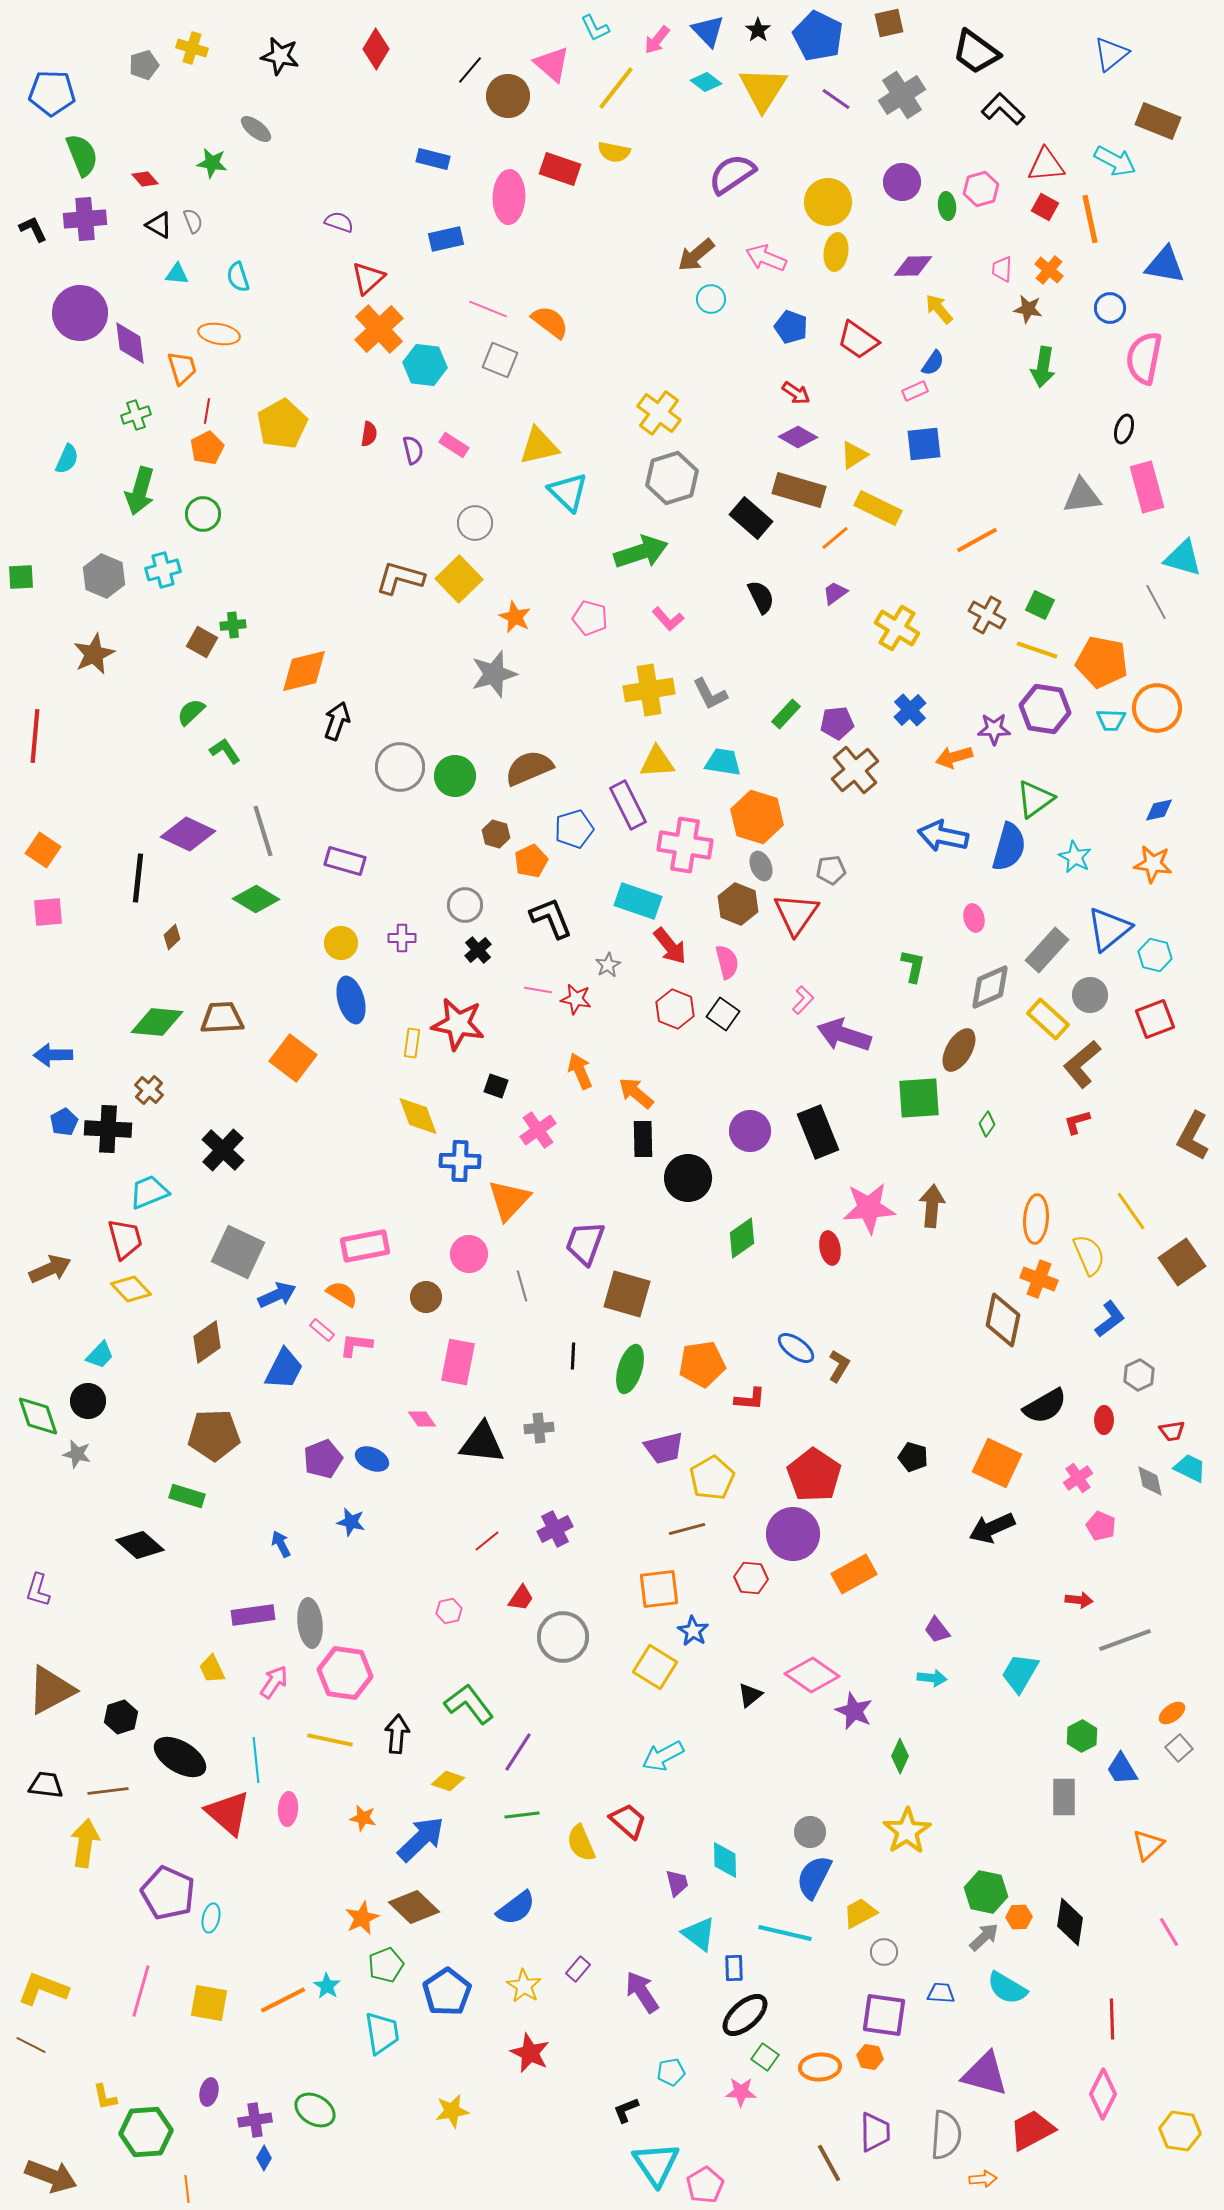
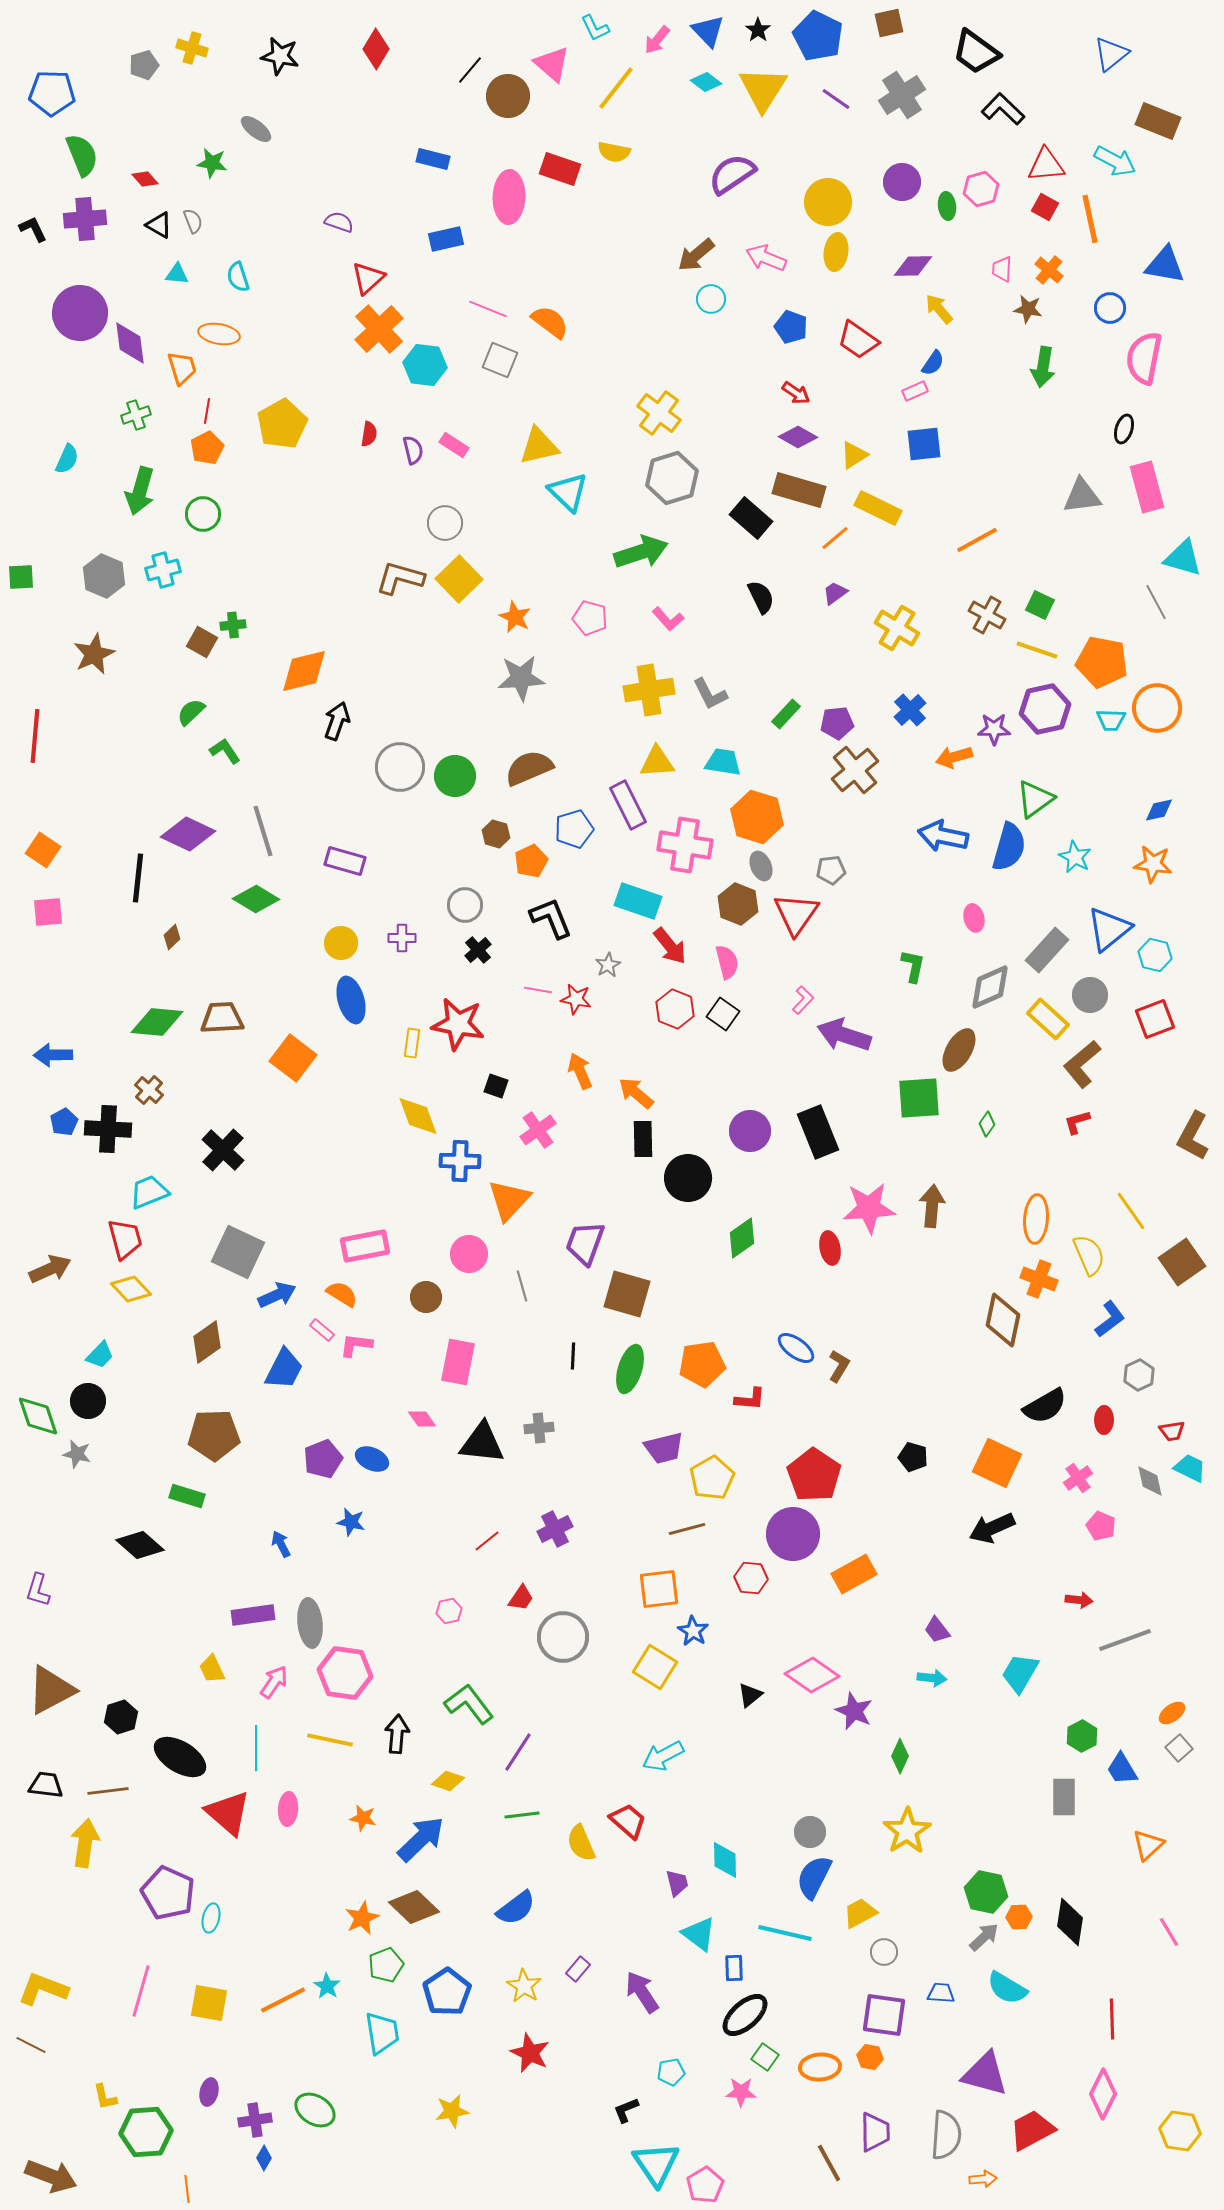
gray circle at (475, 523): moved 30 px left
gray star at (494, 674): moved 27 px right, 4 px down; rotated 12 degrees clockwise
purple hexagon at (1045, 709): rotated 21 degrees counterclockwise
cyan line at (256, 1760): moved 12 px up; rotated 6 degrees clockwise
